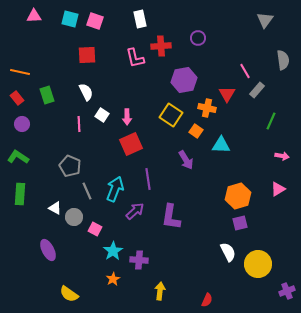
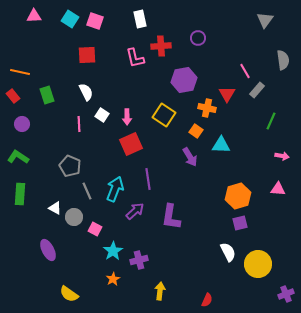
cyan square at (70, 19): rotated 18 degrees clockwise
red rectangle at (17, 98): moved 4 px left, 2 px up
yellow square at (171, 115): moved 7 px left
purple arrow at (186, 160): moved 4 px right, 3 px up
pink triangle at (278, 189): rotated 35 degrees clockwise
purple cross at (139, 260): rotated 18 degrees counterclockwise
purple cross at (287, 291): moved 1 px left, 3 px down
